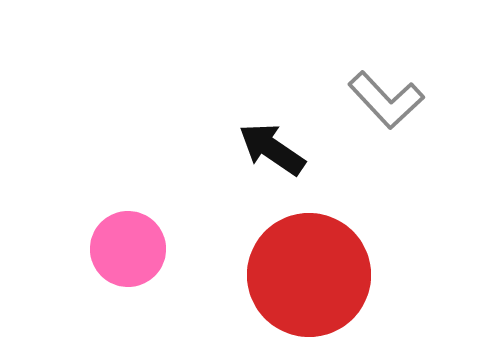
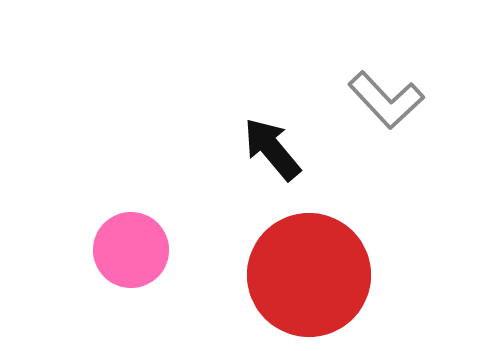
black arrow: rotated 16 degrees clockwise
pink circle: moved 3 px right, 1 px down
